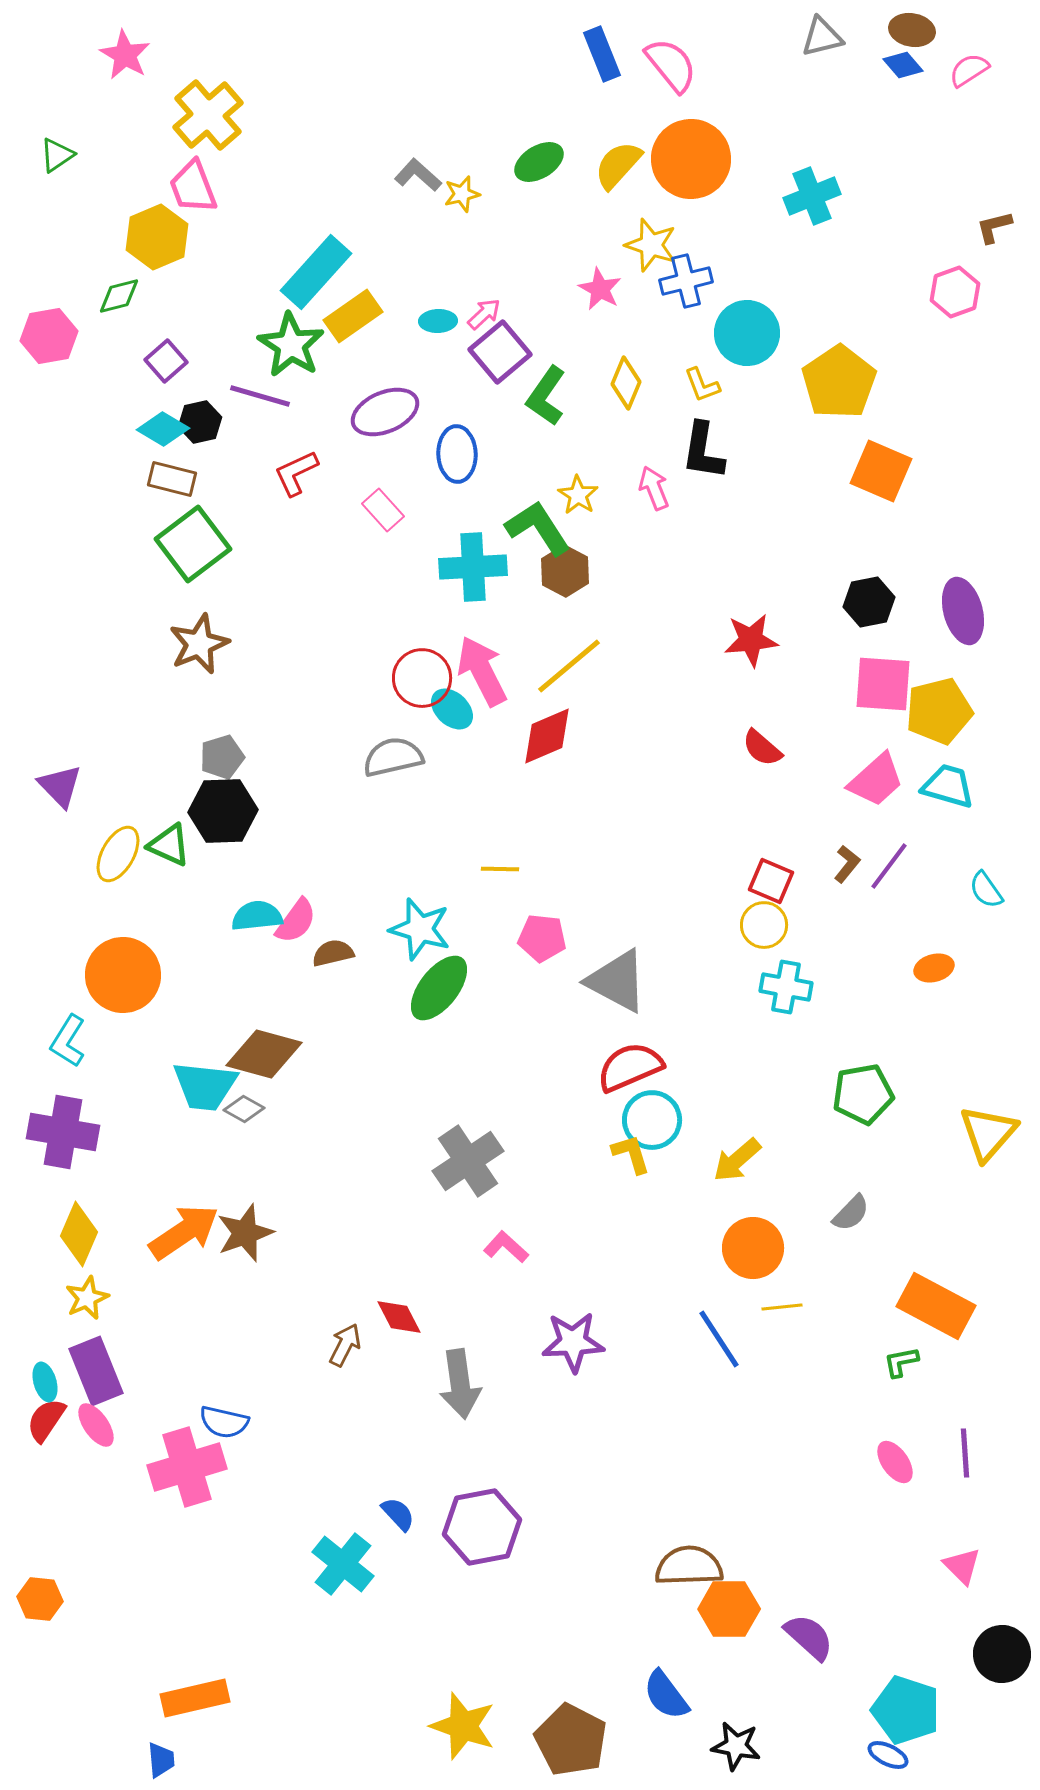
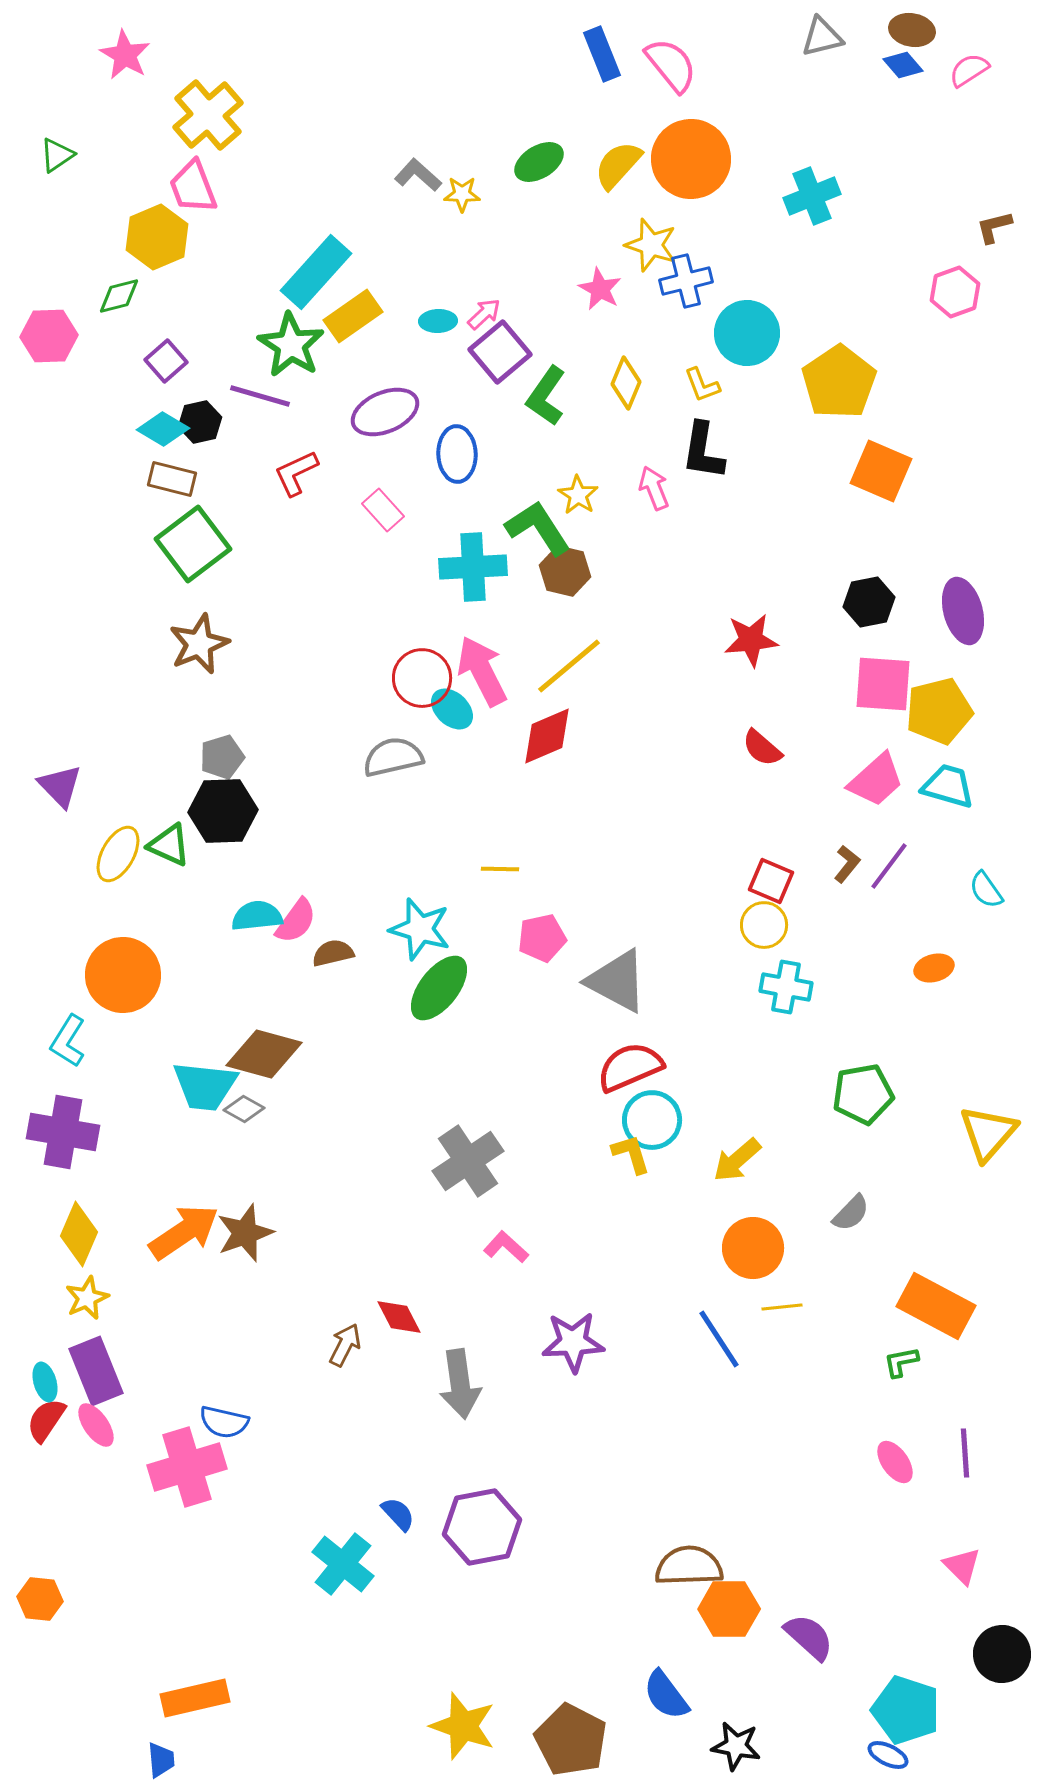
yellow star at (462, 194): rotated 15 degrees clockwise
pink hexagon at (49, 336): rotated 8 degrees clockwise
brown hexagon at (565, 571): rotated 15 degrees counterclockwise
pink pentagon at (542, 938): rotated 18 degrees counterclockwise
